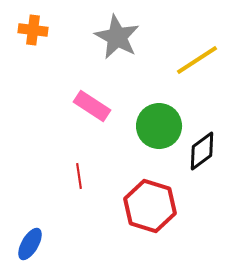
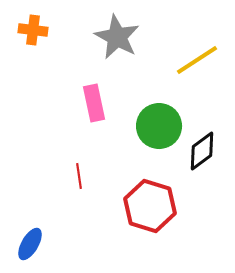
pink rectangle: moved 2 px right, 3 px up; rotated 45 degrees clockwise
